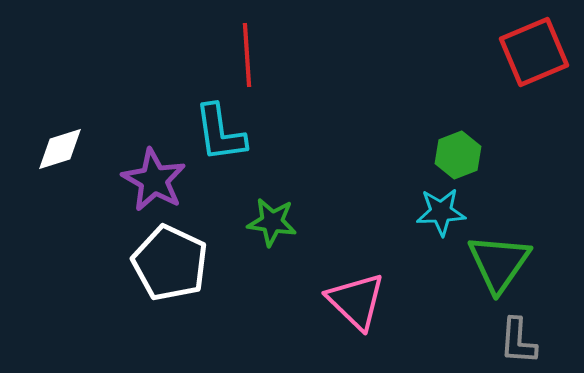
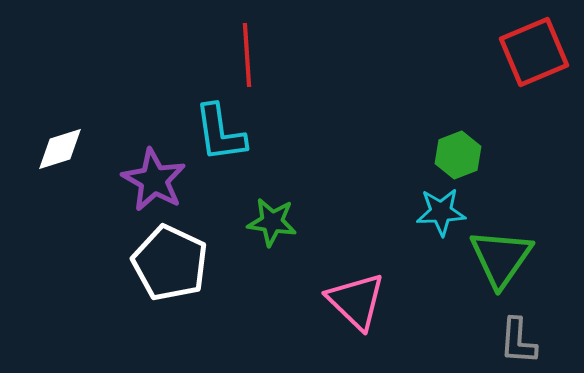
green triangle: moved 2 px right, 5 px up
